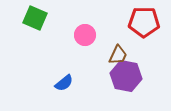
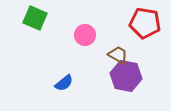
red pentagon: moved 1 px right, 1 px down; rotated 8 degrees clockwise
brown trapezoid: rotated 85 degrees counterclockwise
